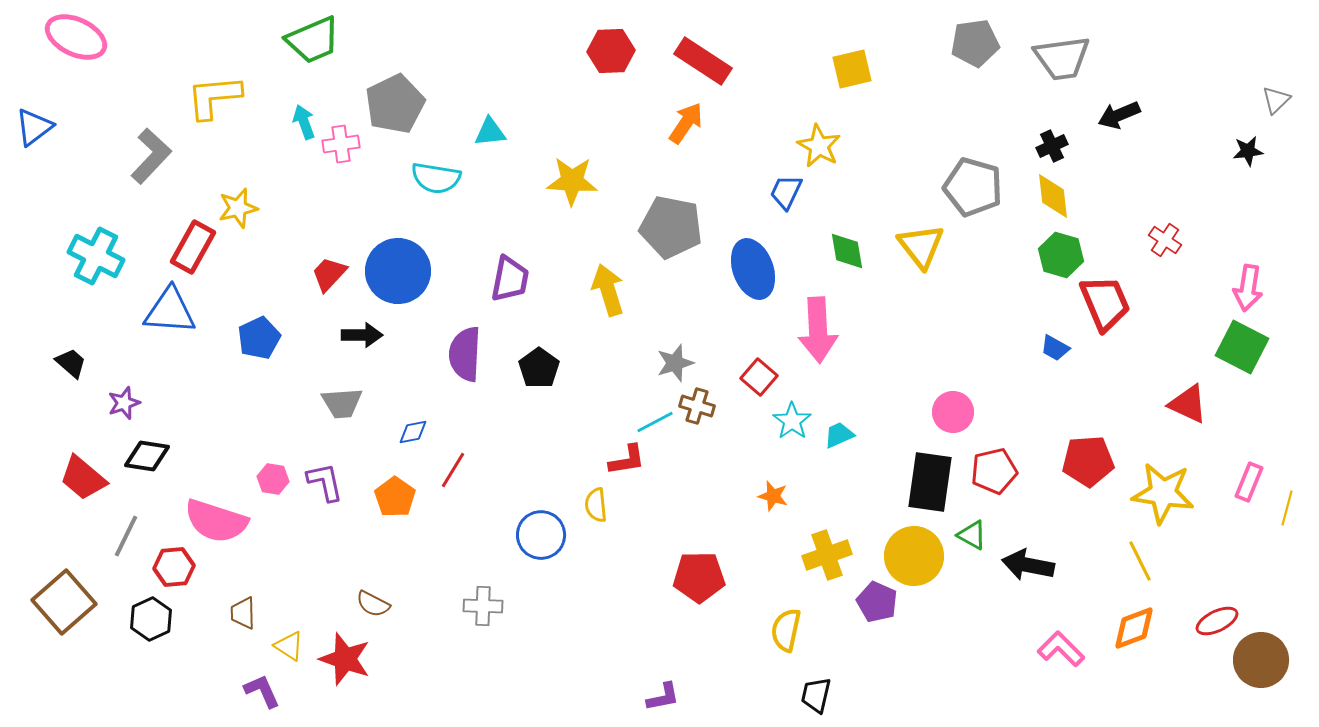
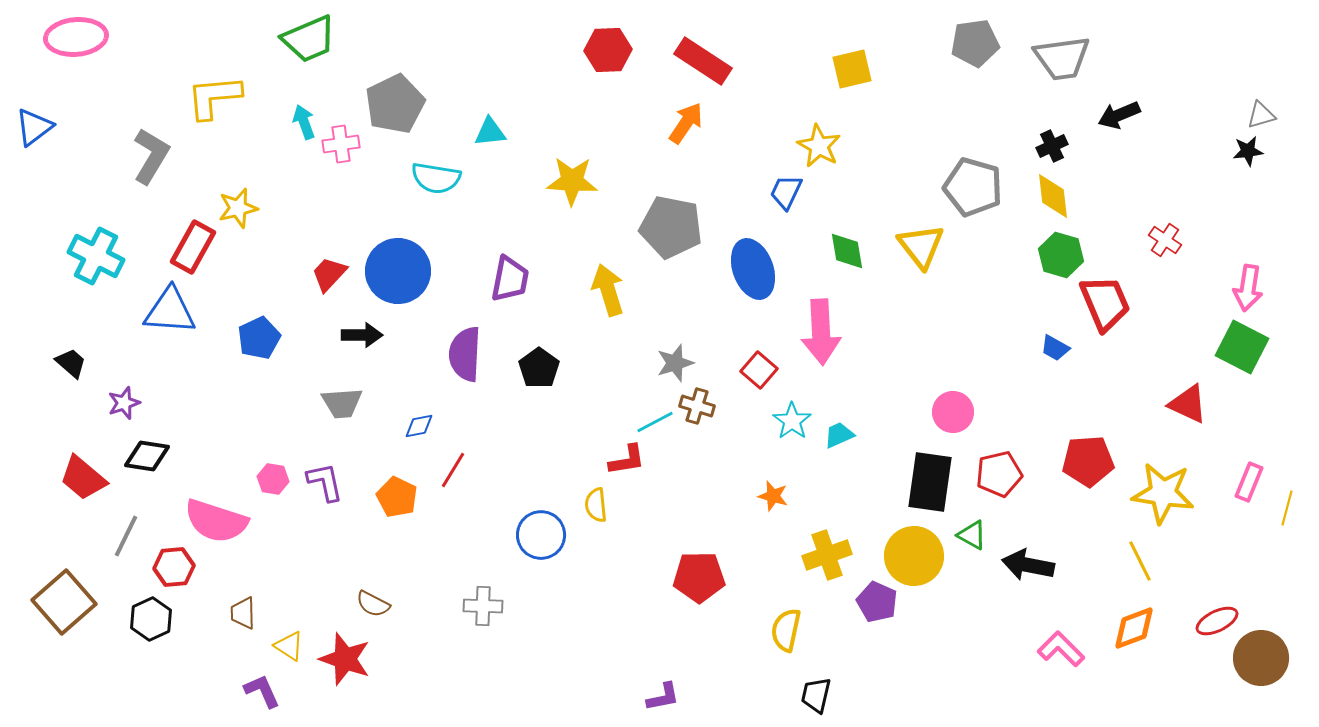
pink ellipse at (76, 37): rotated 30 degrees counterclockwise
green trapezoid at (313, 40): moved 4 px left, 1 px up
red hexagon at (611, 51): moved 3 px left, 1 px up
gray triangle at (1276, 100): moved 15 px left, 15 px down; rotated 28 degrees clockwise
gray L-shape at (151, 156): rotated 12 degrees counterclockwise
pink arrow at (818, 330): moved 3 px right, 2 px down
red square at (759, 377): moved 7 px up
blue diamond at (413, 432): moved 6 px right, 6 px up
red pentagon at (994, 471): moved 5 px right, 3 px down
orange pentagon at (395, 497): moved 2 px right; rotated 9 degrees counterclockwise
brown circle at (1261, 660): moved 2 px up
